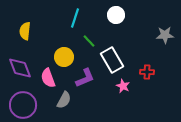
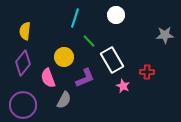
purple diamond: moved 3 px right, 5 px up; rotated 60 degrees clockwise
